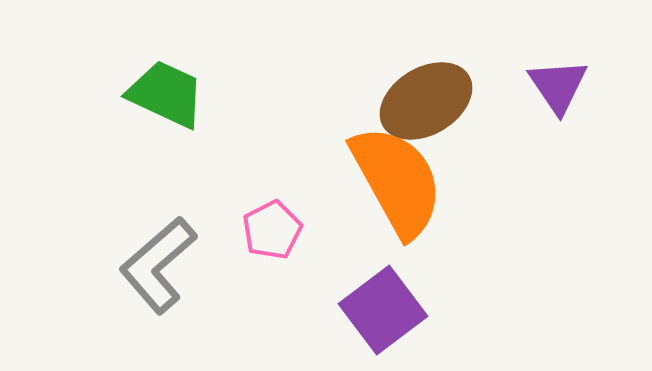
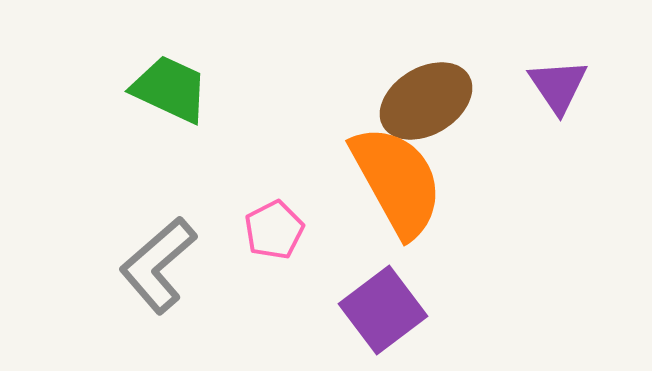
green trapezoid: moved 4 px right, 5 px up
pink pentagon: moved 2 px right
